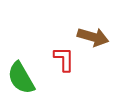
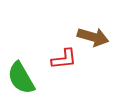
red L-shape: rotated 84 degrees clockwise
